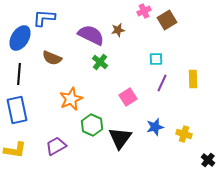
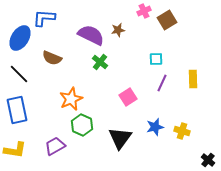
black line: rotated 50 degrees counterclockwise
green hexagon: moved 10 px left
yellow cross: moved 2 px left, 3 px up
purple trapezoid: moved 1 px left
